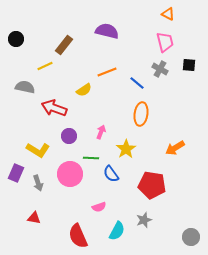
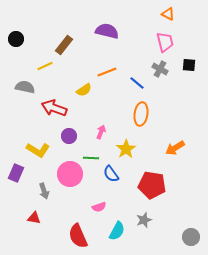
gray arrow: moved 6 px right, 8 px down
